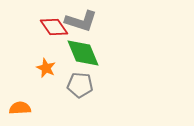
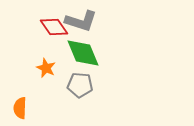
orange semicircle: rotated 85 degrees counterclockwise
